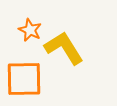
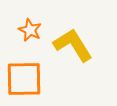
yellow L-shape: moved 9 px right, 3 px up
